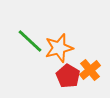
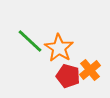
orange star: rotated 24 degrees counterclockwise
red pentagon: rotated 15 degrees counterclockwise
